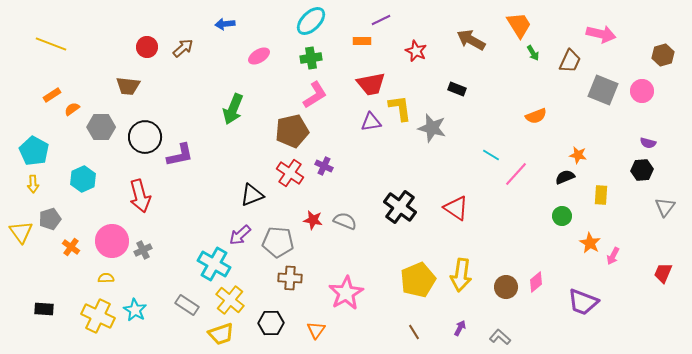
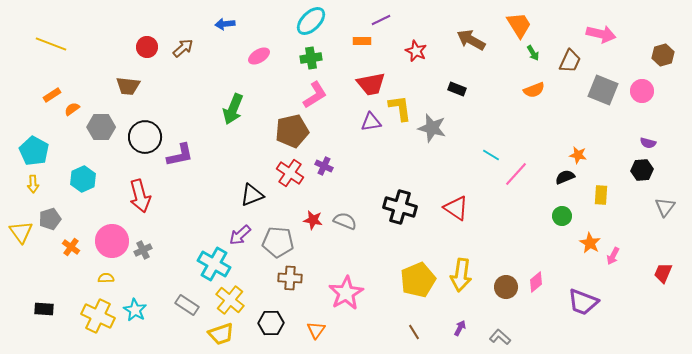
orange semicircle at (536, 116): moved 2 px left, 26 px up
black cross at (400, 207): rotated 20 degrees counterclockwise
